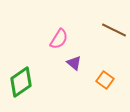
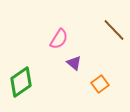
brown line: rotated 20 degrees clockwise
orange square: moved 5 px left, 4 px down; rotated 18 degrees clockwise
